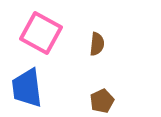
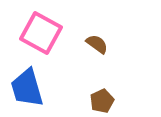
brown semicircle: rotated 60 degrees counterclockwise
blue trapezoid: rotated 9 degrees counterclockwise
